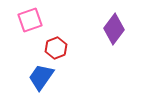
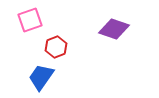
purple diamond: rotated 72 degrees clockwise
red hexagon: moved 1 px up
